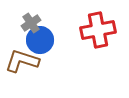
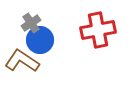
brown L-shape: rotated 16 degrees clockwise
